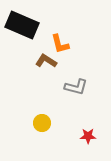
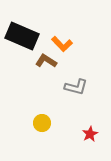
black rectangle: moved 11 px down
orange L-shape: moved 2 px right; rotated 30 degrees counterclockwise
red star: moved 2 px right, 2 px up; rotated 28 degrees counterclockwise
